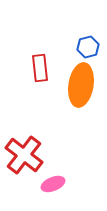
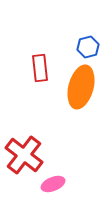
orange ellipse: moved 2 px down; rotated 6 degrees clockwise
